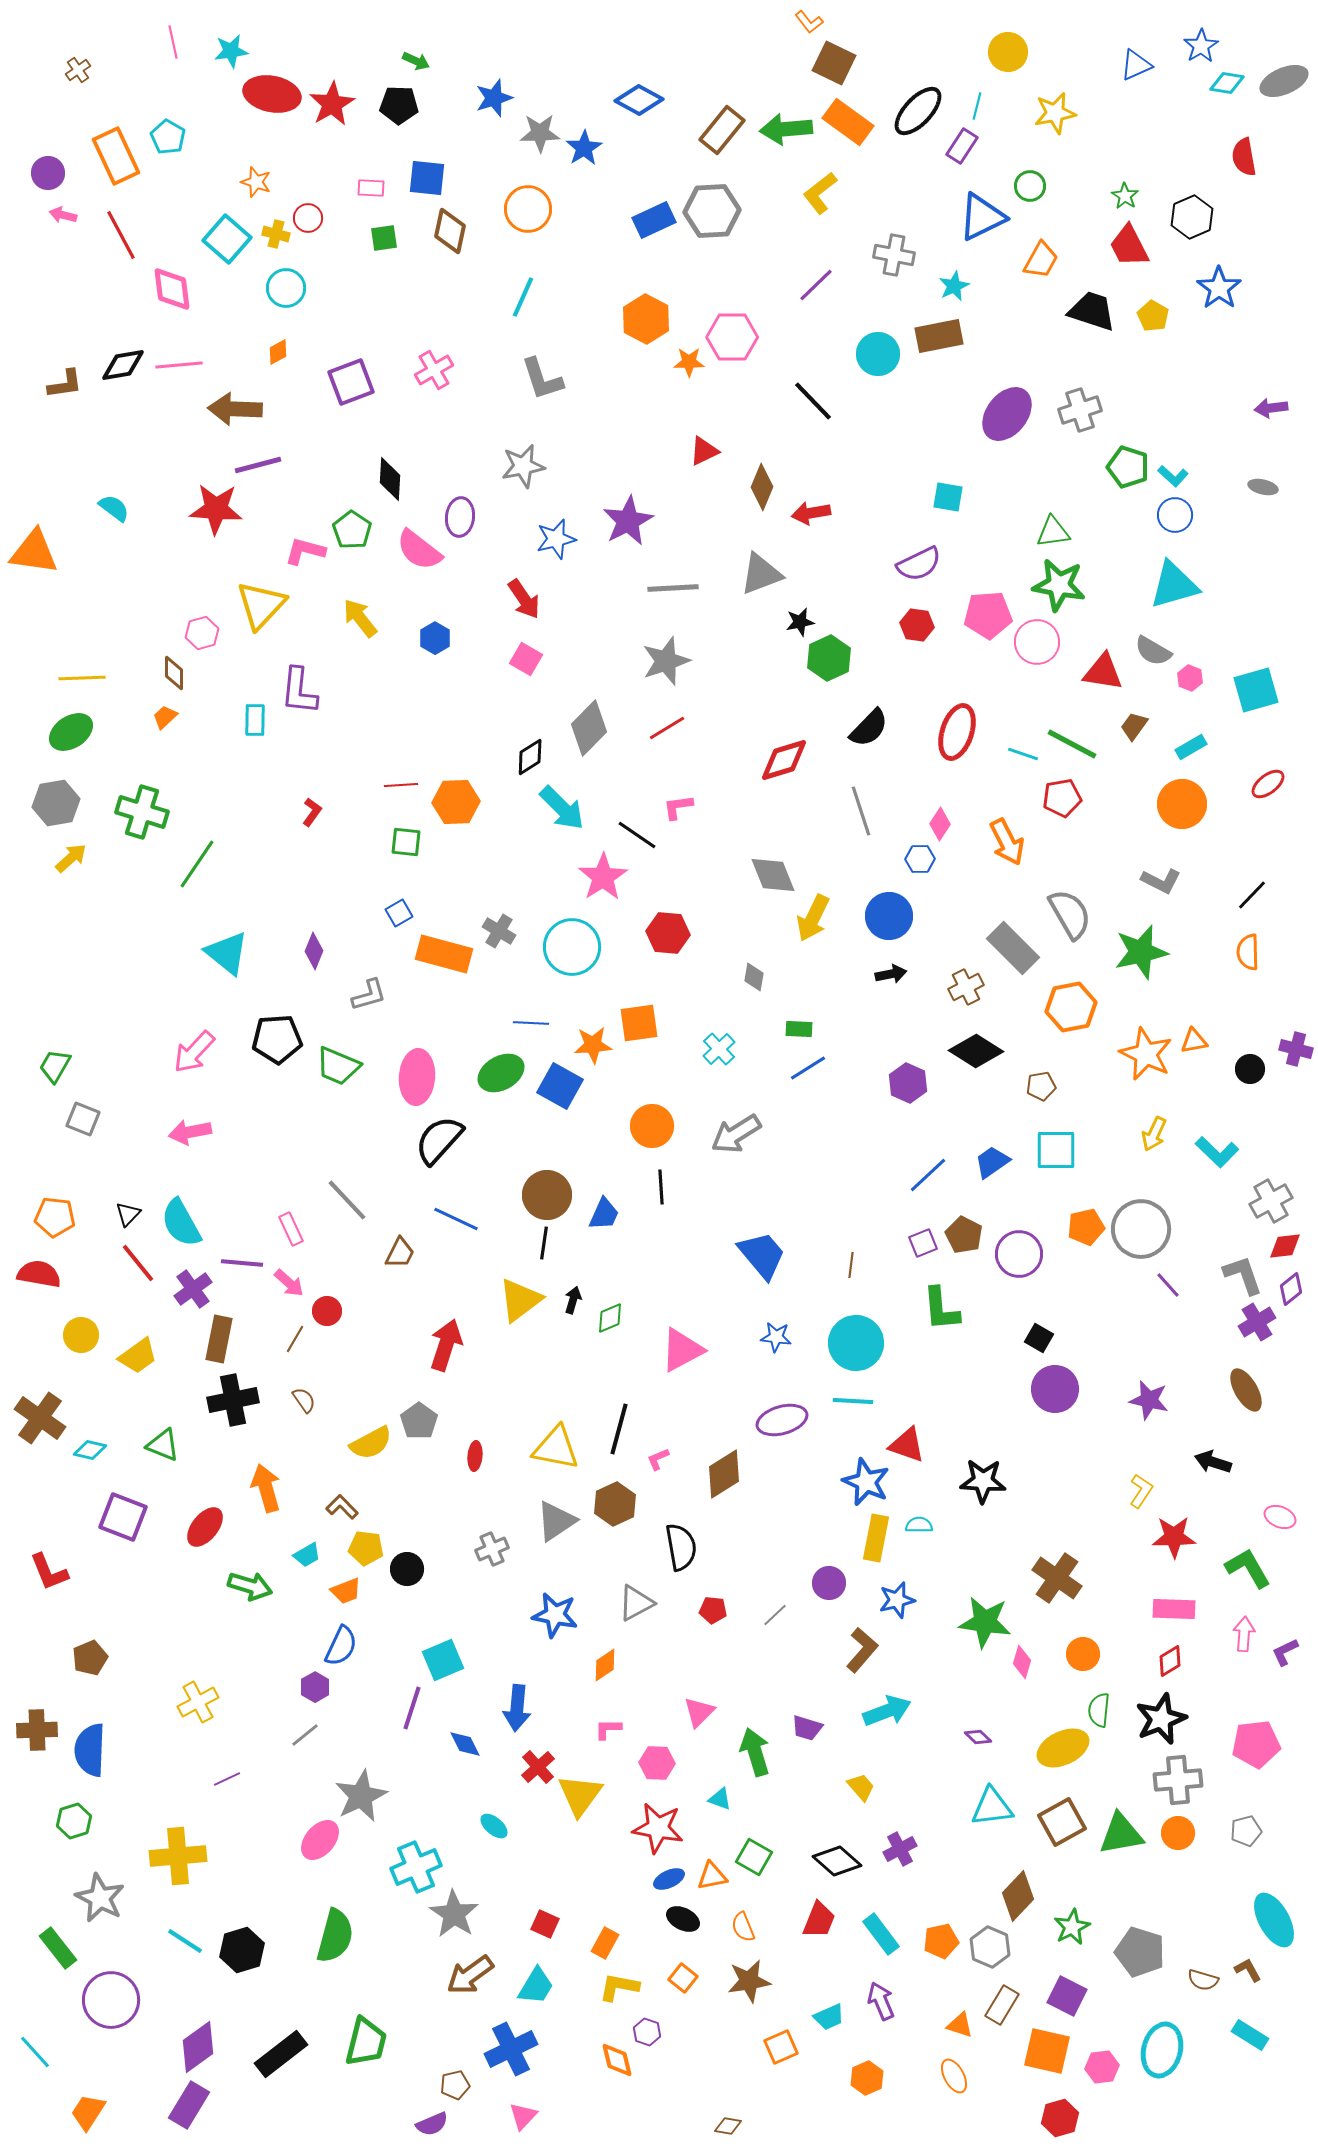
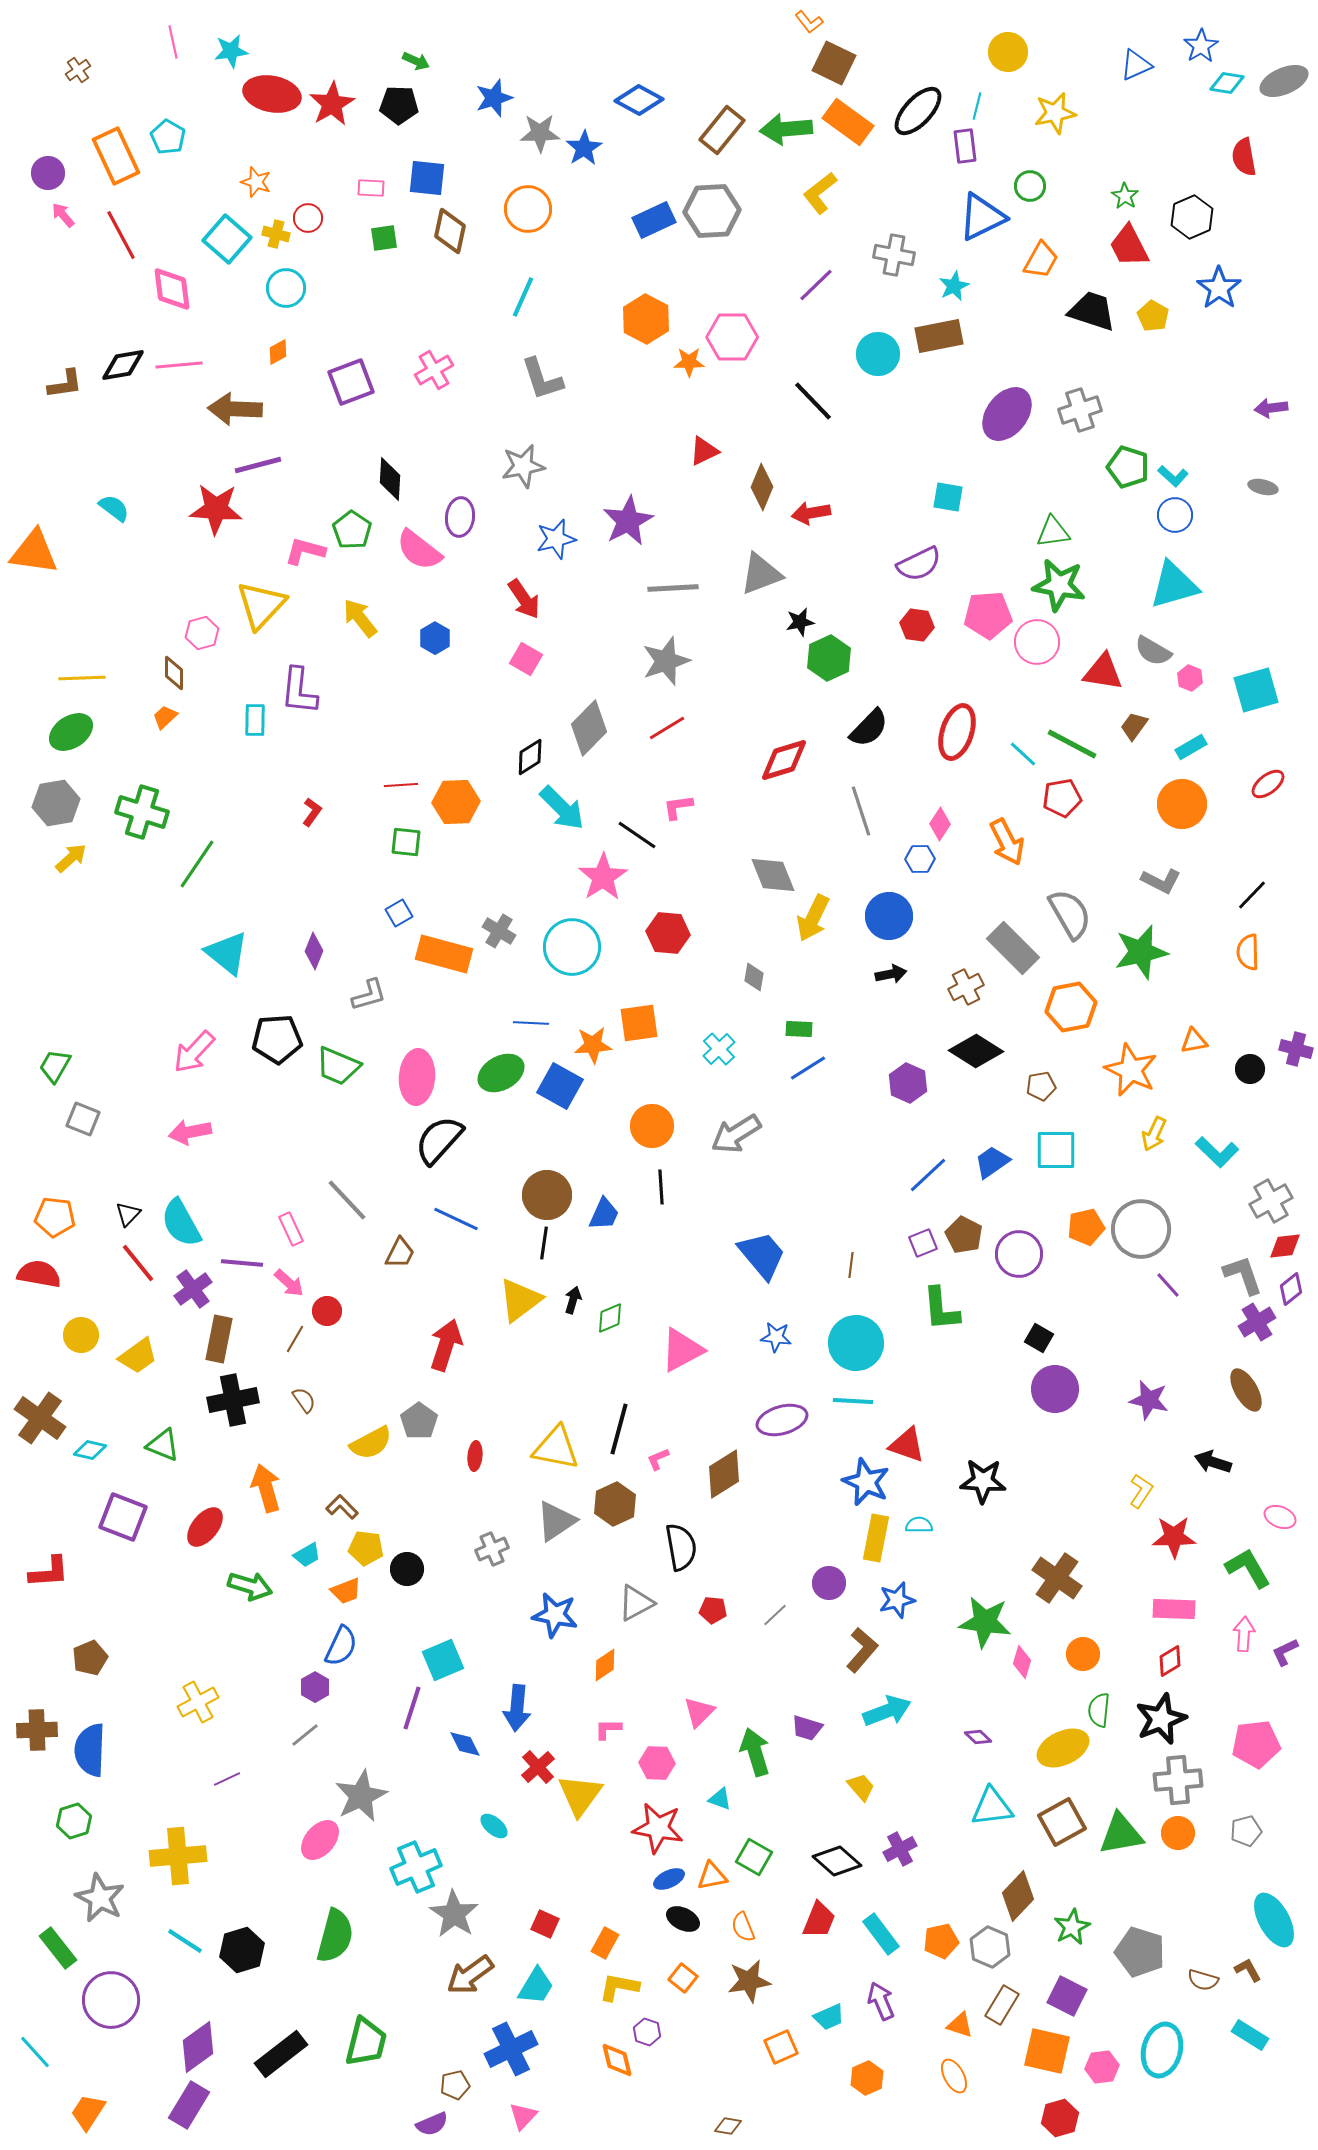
purple rectangle at (962, 146): moved 3 px right; rotated 40 degrees counterclockwise
pink arrow at (63, 215): rotated 36 degrees clockwise
cyan line at (1023, 754): rotated 24 degrees clockwise
orange star at (1146, 1054): moved 15 px left, 16 px down
red L-shape at (49, 1572): rotated 72 degrees counterclockwise
